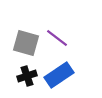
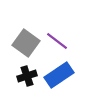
purple line: moved 3 px down
gray square: rotated 20 degrees clockwise
